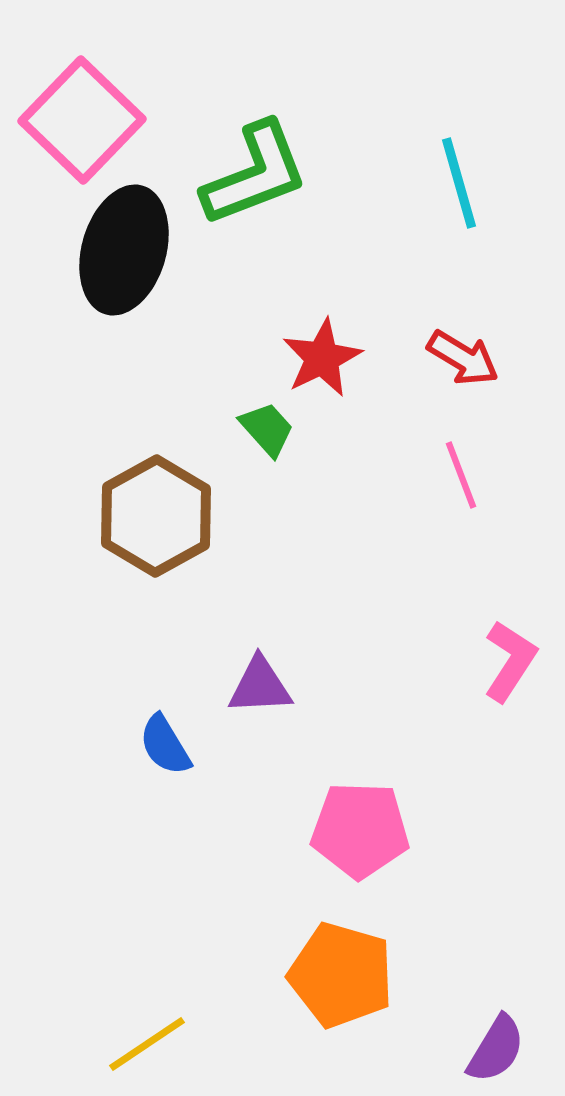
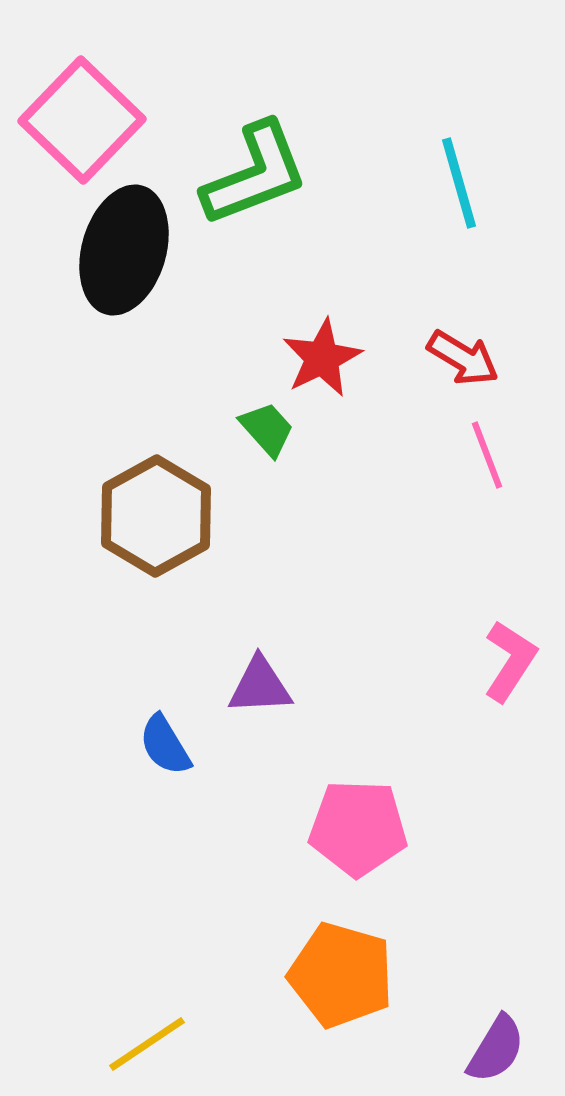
pink line: moved 26 px right, 20 px up
pink pentagon: moved 2 px left, 2 px up
